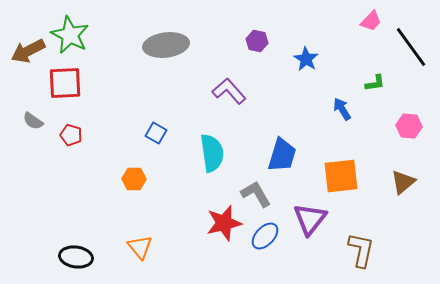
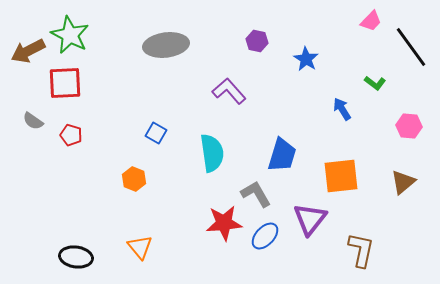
green L-shape: rotated 45 degrees clockwise
orange hexagon: rotated 20 degrees clockwise
red star: rotated 9 degrees clockwise
